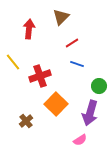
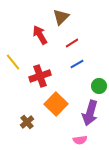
red arrow: moved 11 px right, 6 px down; rotated 36 degrees counterclockwise
blue line: rotated 48 degrees counterclockwise
brown cross: moved 1 px right, 1 px down
pink semicircle: rotated 24 degrees clockwise
